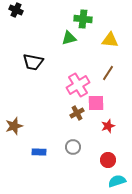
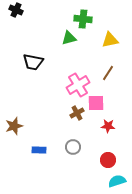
yellow triangle: rotated 18 degrees counterclockwise
red star: rotated 24 degrees clockwise
blue rectangle: moved 2 px up
